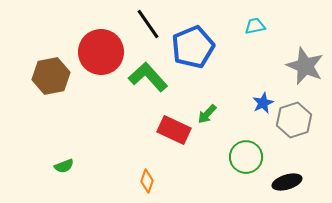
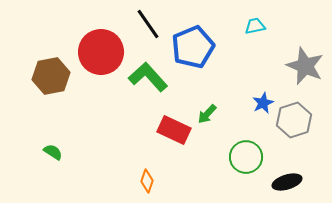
green semicircle: moved 11 px left, 14 px up; rotated 126 degrees counterclockwise
